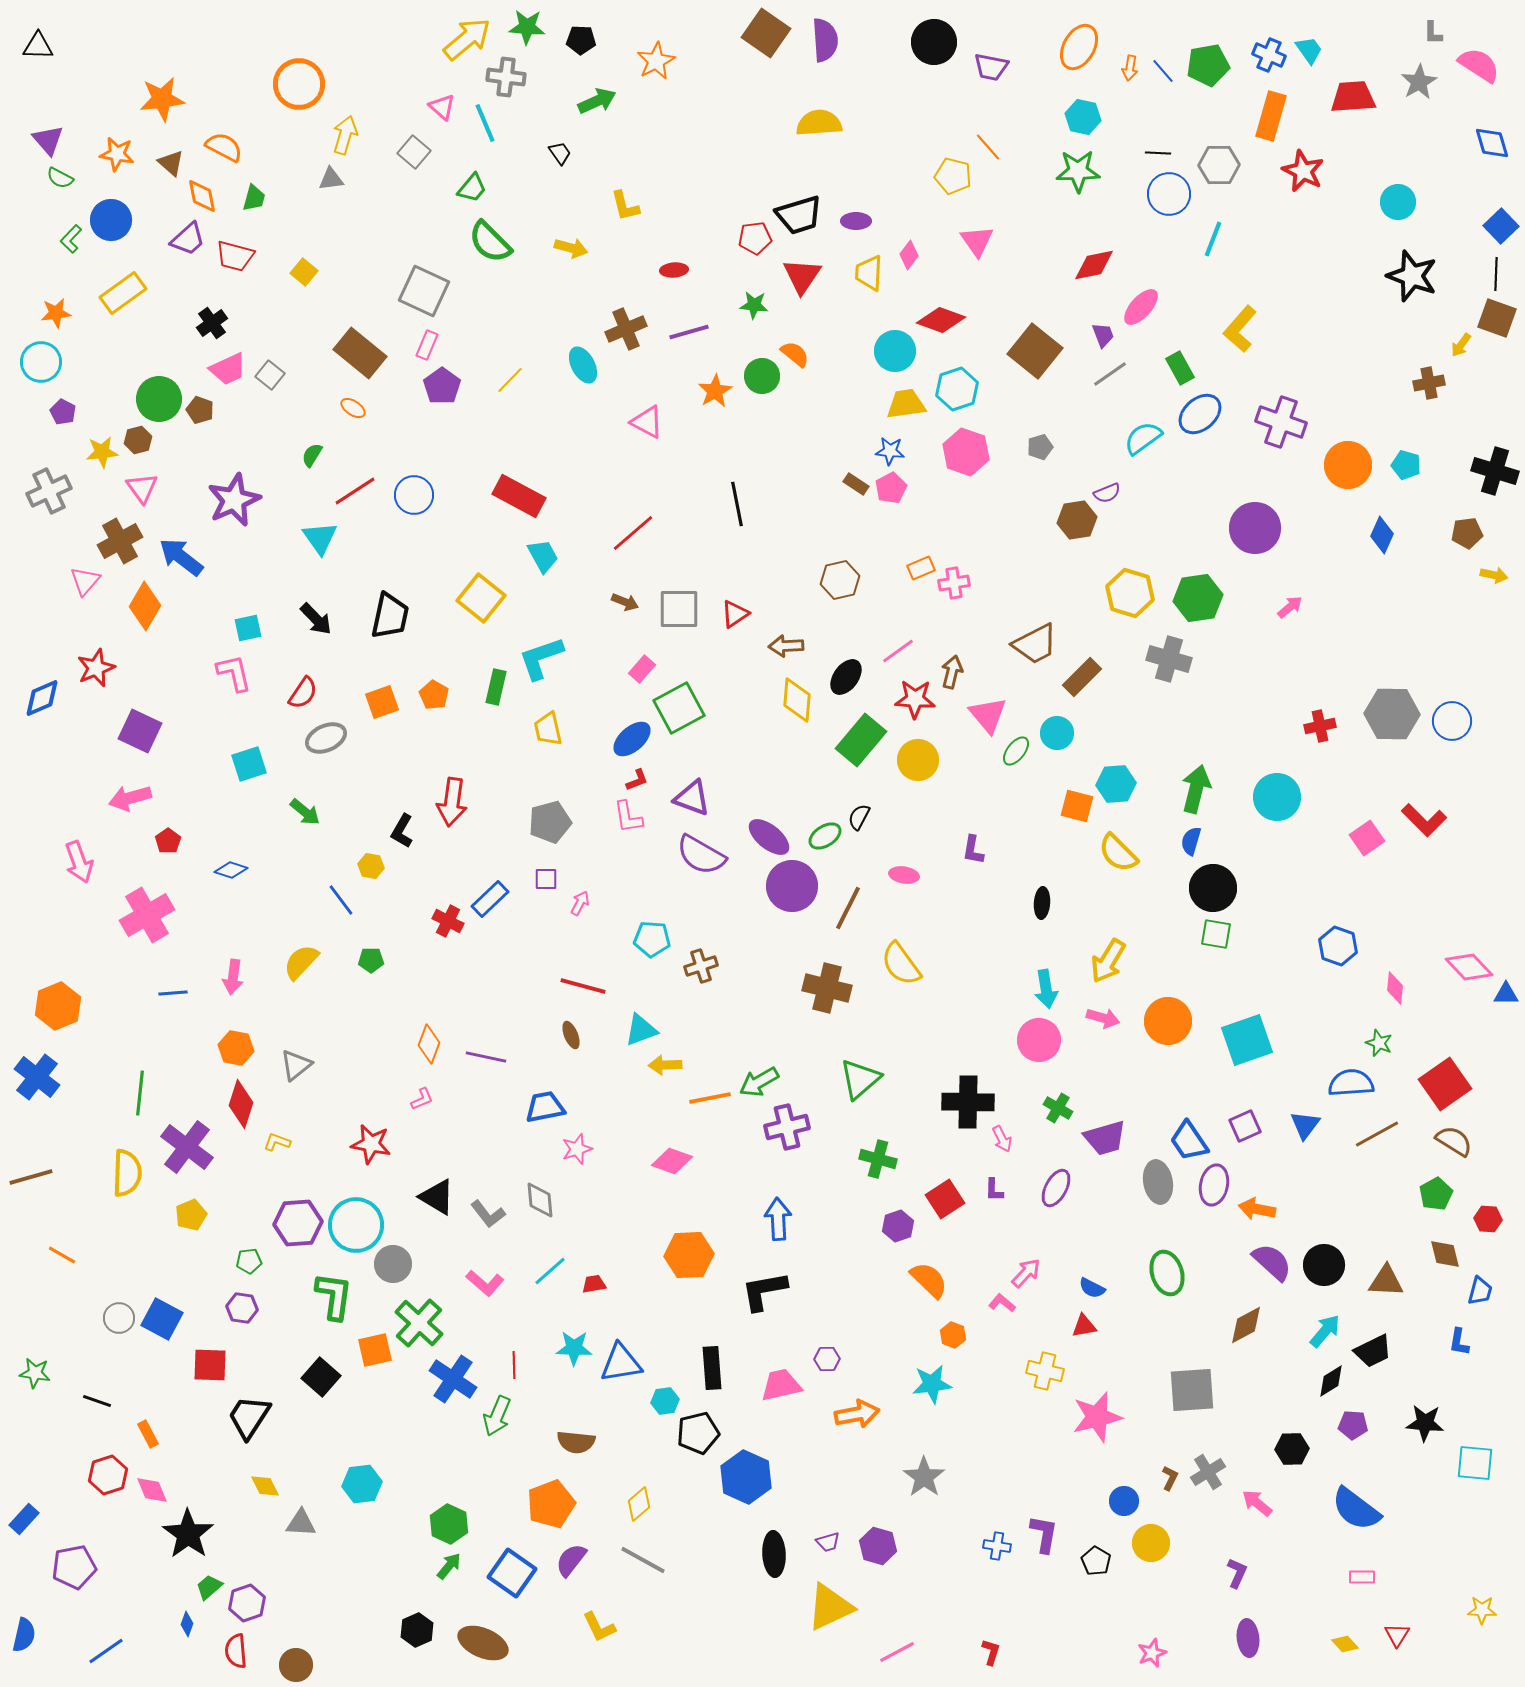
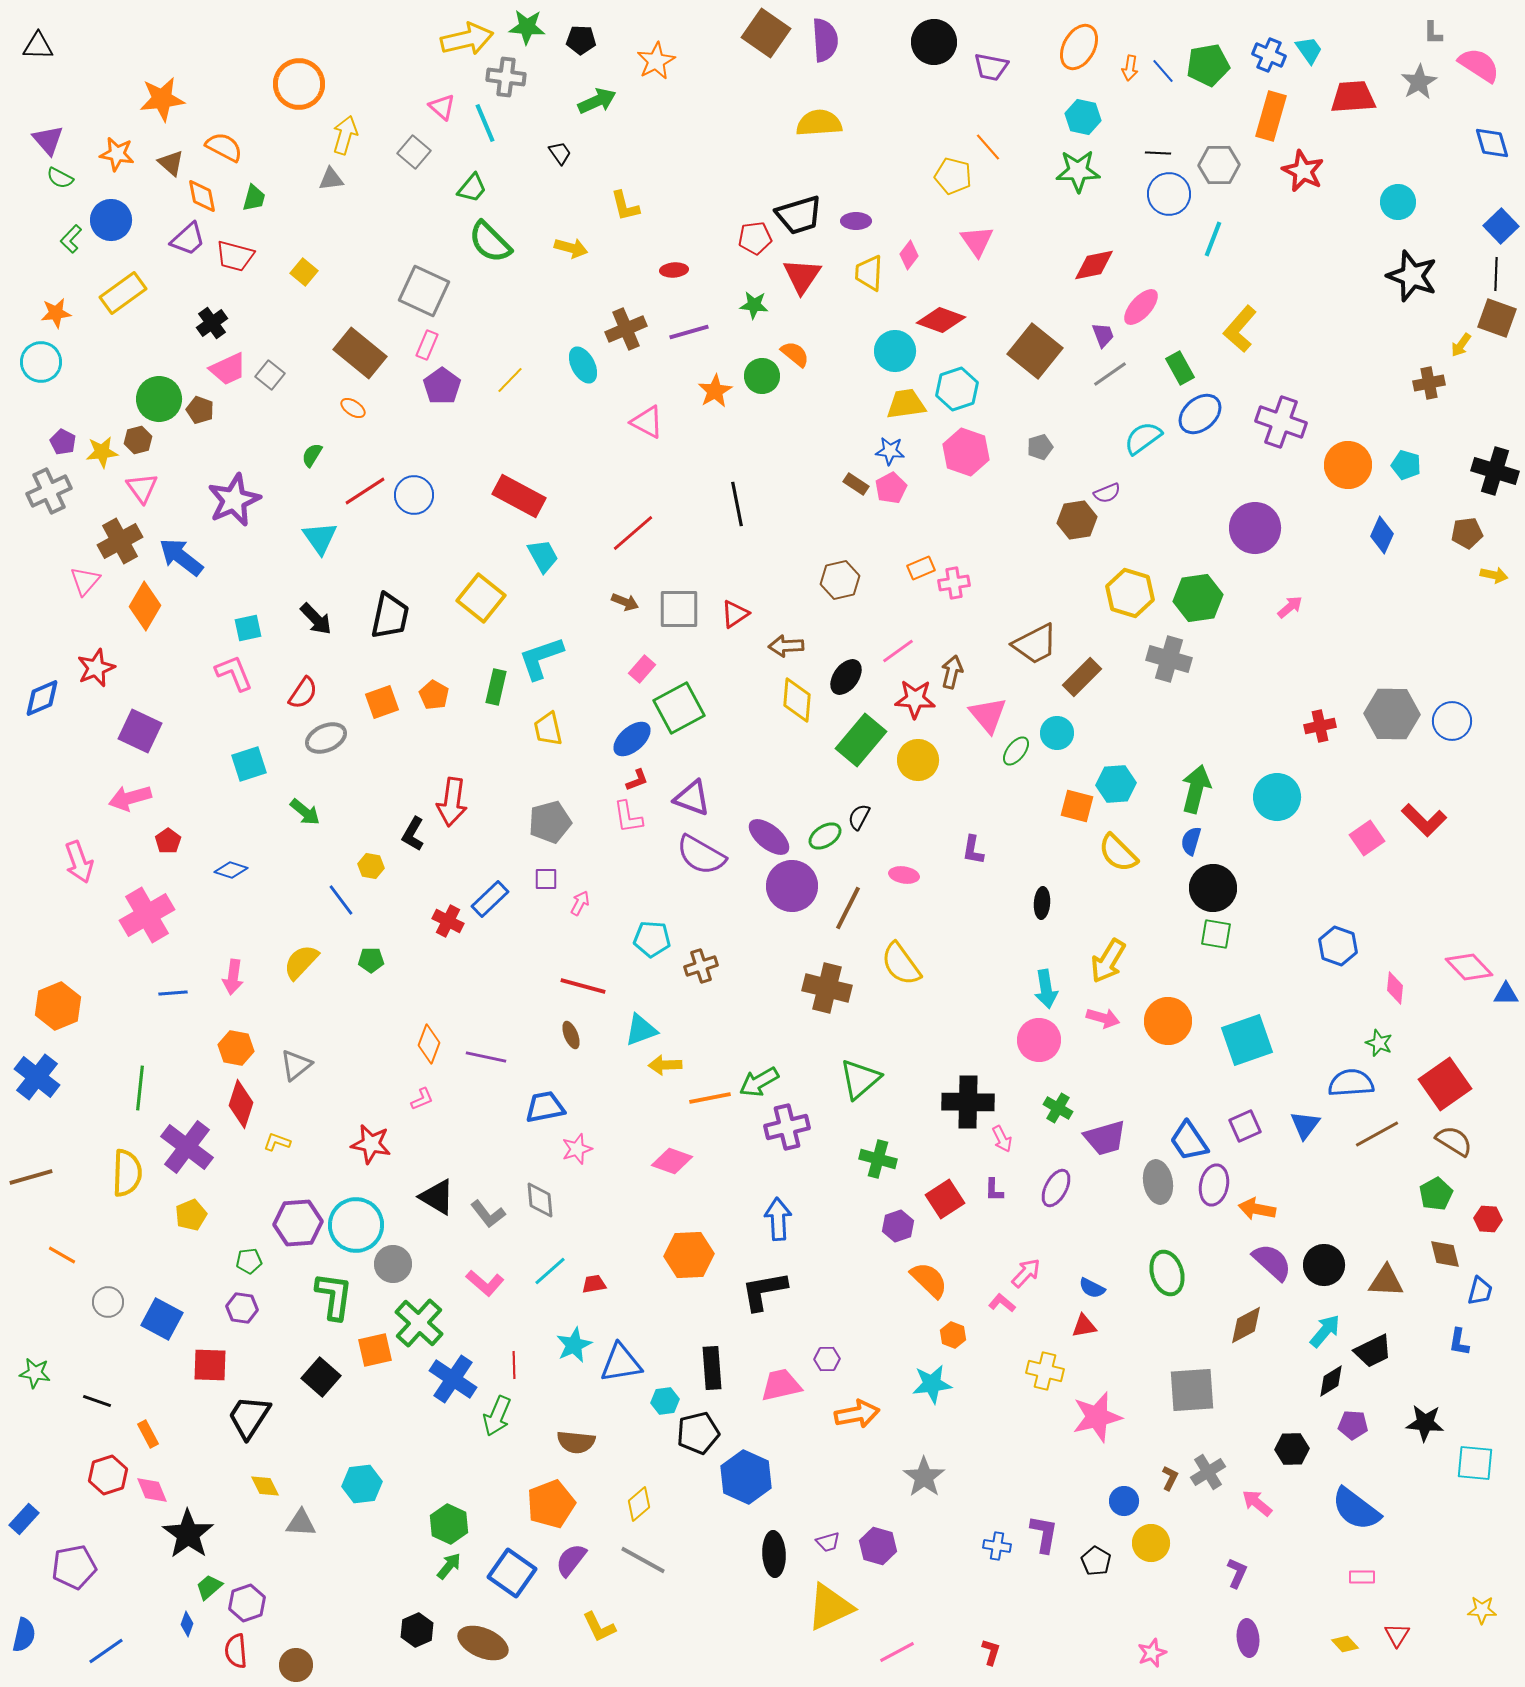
yellow arrow at (467, 39): rotated 27 degrees clockwise
purple pentagon at (63, 412): moved 30 px down
red line at (355, 491): moved 10 px right
pink L-shape at (234, 673): rotated 9 degrees counterclockwise
black L-shape at (402, 831): moved 11 px right, 3 px down
green line at (140, 1093): moved 5 px up
gray circle at (119, 1318): moved 11 px left, 16 px up
cyan star at (574, 1348): moved 3 px up; rotated 27 degrees counterclockwise
